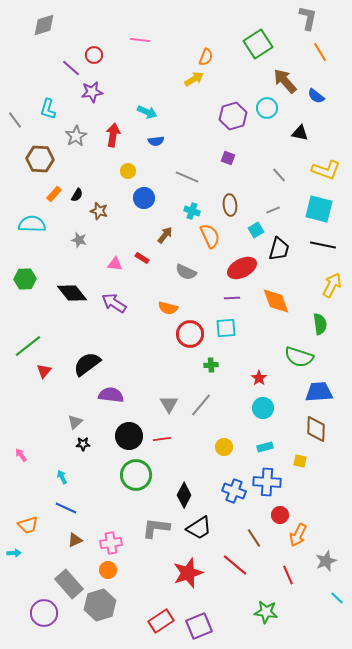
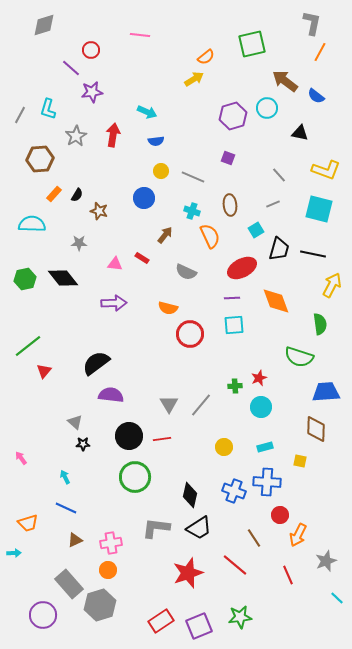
gray L-shape at (308, 18): moved 4 px right, 5 px down
pink line at (140, 40): moved 5 px up
green square at (258, 44): moved 6 px left; rotated 20 degrees clockwise
orange line at (320, 52): rotated 60 degrees clockwise
red circle at (94, 55): moved 3 px left, 5 px up
orange semicircle at (206, 57): rotated 30 degrees clockwise
brown arrow at (285, 81): rotated 12 degrees counterclockwise
gray line at (15, 120): moved 5 px right, 5 px up; rotated 66 degrees clockwise
brown hexagon at (40, 159): rotated 8 degrees counterclockwise
yellow circle at (128, 171): moved 33 px right
gray line at (187, 177): moved 6 px right
gray line at (273, 210): moved 6 px up
gray star at (79, 240): moved 3 px down; rotated 14 degrees counterclockwise
black line at (323, 245): moved 10 px left, 9 px down
green hexagon at (25, 279): rotated 10 degrees counterclockwise
black diamond at (72, 293): moved 9 px left, 15 px up
purple arrow at (114, 303): rotated 145 degrees clockwise
cyan square at (226, 328): moved 8 px right, 3 px up
black semicircle at (87, 364): moved 9 px right, 1 px up
green cross at (211, 365): moved 24 px right, 21 px down
red star at (259, 378): rotated 14 degrees clockwise
blue trapezoid at (319, 392): moved 7 px right
cyan circle at (263, 408): moved 2 px left, 1 px up
gray triangle at (75, 422): rotated 35 degrees counterclockwise
pink arrow at (21, 455): moved 3 px down
green circle at (136, 475): moved 1 px left, 2 px down
cyan arrow at (62, 477): moved 3 px right
black diamond at (184, 495): moved 6 px right; rotated 15 degrees counterclockwise
orange trapezoid at (28, 525): moved 2 px up
green star at (266, 612): moved 26 px left, 5 px down; rotated 15 degrees counterclockwise
purple circle at (44, 613): moved 1 px left, 2 px down
